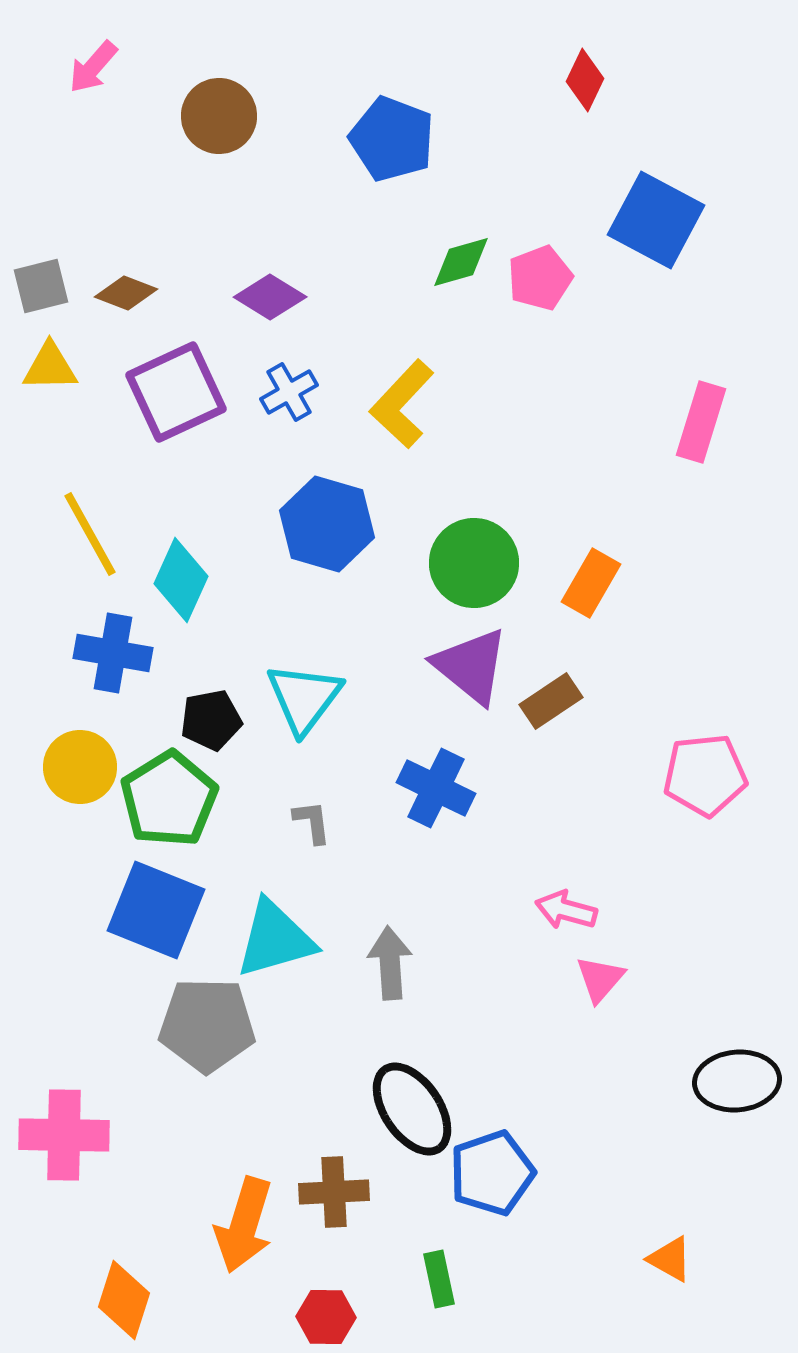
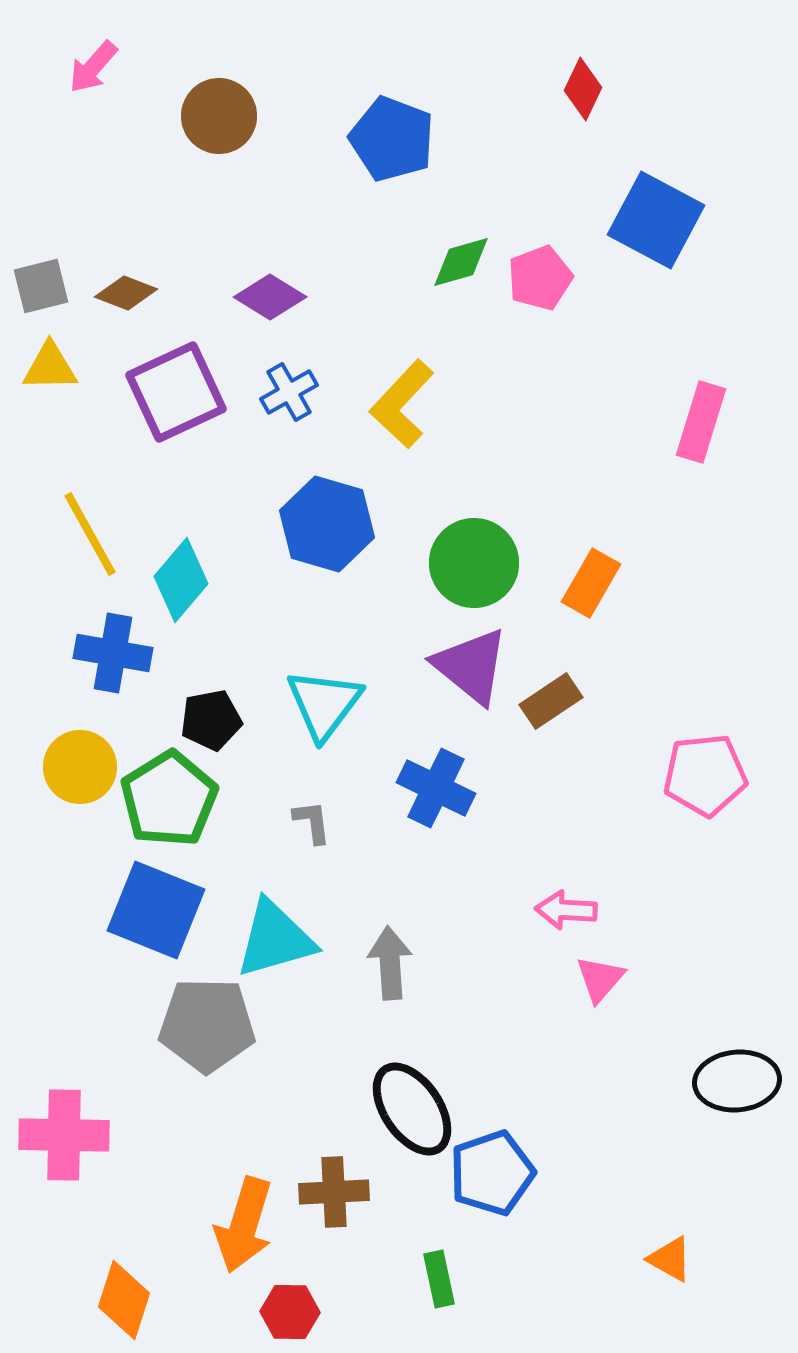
red diamond at (585, 80): moved 2 px left, 9 px down
cyan diamond at (181, 580): rotated 16 degrees clockwise
cyan triangle at (304, 698): moved 20 px right, 6 px down
pink arrow at (566, 910): rotated 12 degrees counterclockwise
red hexagon at (326, 1317): moved 36 px left, 5 px up
